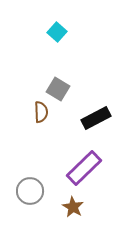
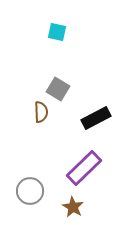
cyan square: rotated 30 degrees counterclockwise
